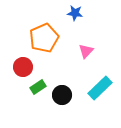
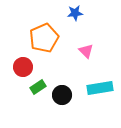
blue star: rotated 14 degrees counterclockwise
pink triangle: rotated 28 degrees counterclockwise
cyan rectangle: rotated 35 degrees clockwise
